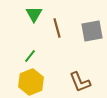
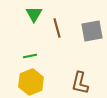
green line: rotated 40 degrees clockwise
brown L-shape: moved 1 px down; rotated 35 degrees clockwise
